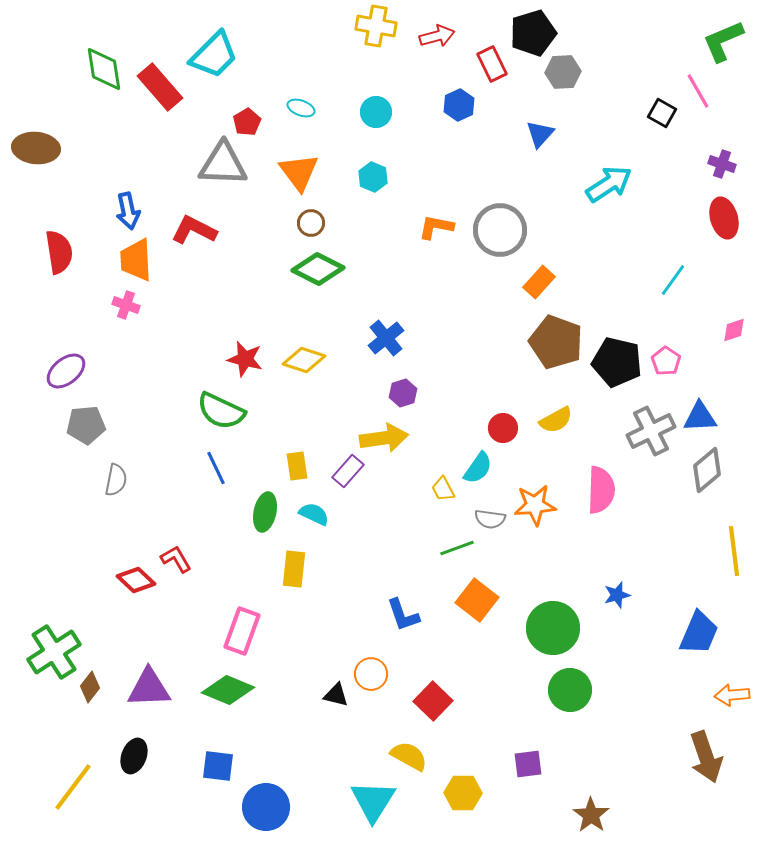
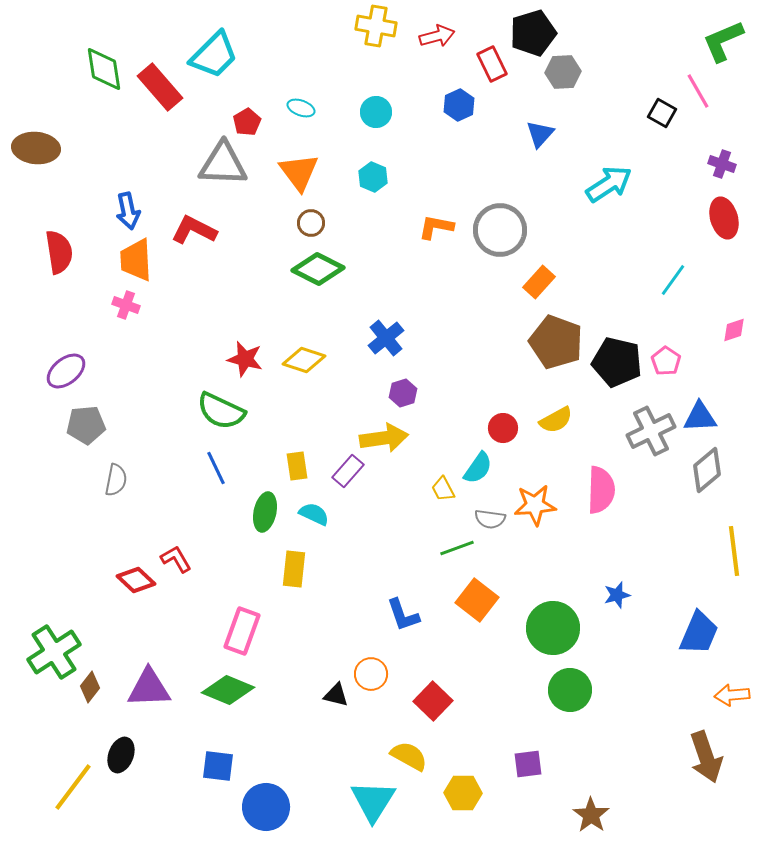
black ellipse at (134, 756): moved 13 px left, 1 px up
